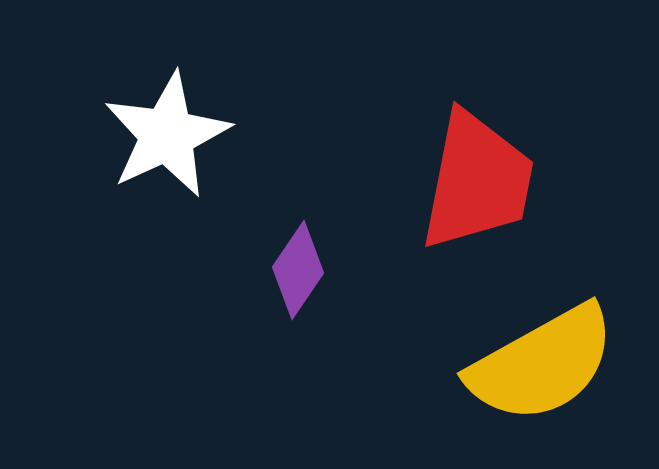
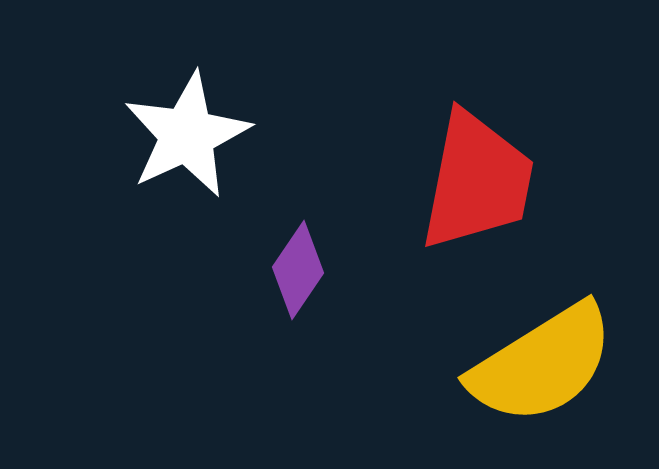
white star: moved 20 px right
yellow semicircle: rotated 3 degrees counterclockwise
